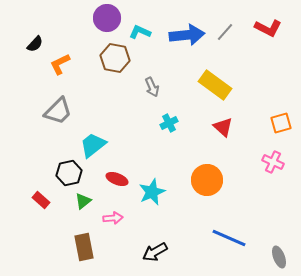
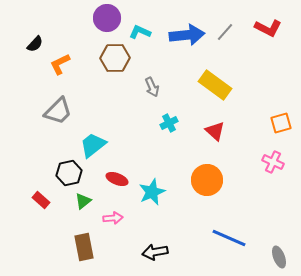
brown hexagon: rotated 12 degrees counterclockwise
red triangle: moved 8 px left, 4 px down
black arrow: rotated 20 degrees clockwise
